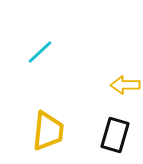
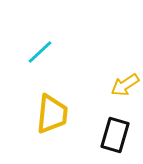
yellow arrow: rotated 32 degrees counterclockwise
yellow trapezoid: moved 4 px right, 17 px up
